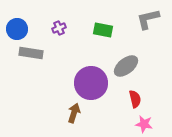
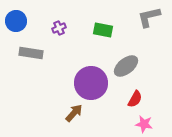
gray L-shape: moved 1 px right, 2 px up
blue circle: moved 1 px left, 8 px up
red semicircle: rotated 42 degrees clockwise
brown arrow: rotated 24 degrees clockwise
